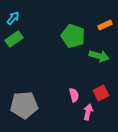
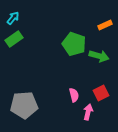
green pentagon: moved 1 px right, 8 px down
